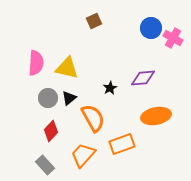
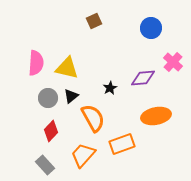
pink cross: moved 24 px down; rotated 12 degrees clockwise
black triangle: moved 2 px right, 2 px up
